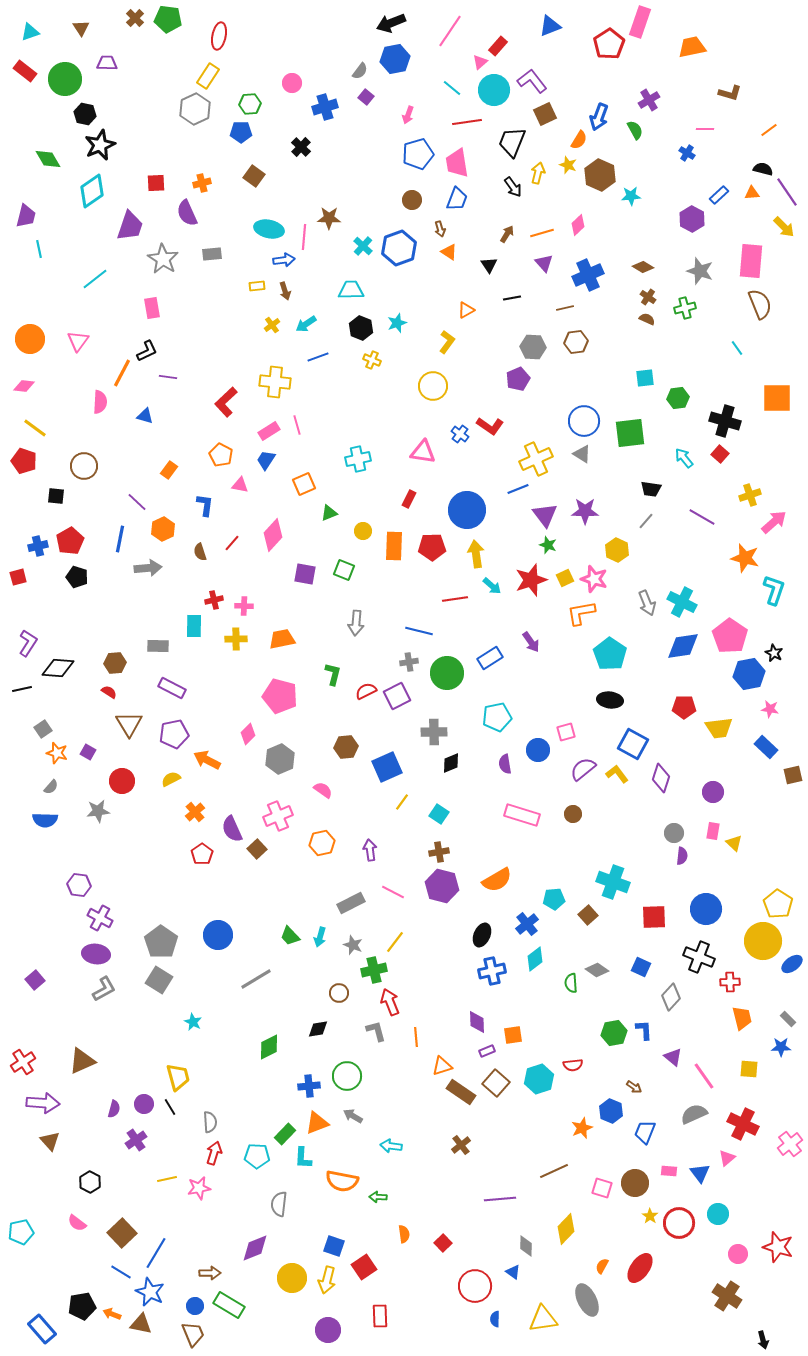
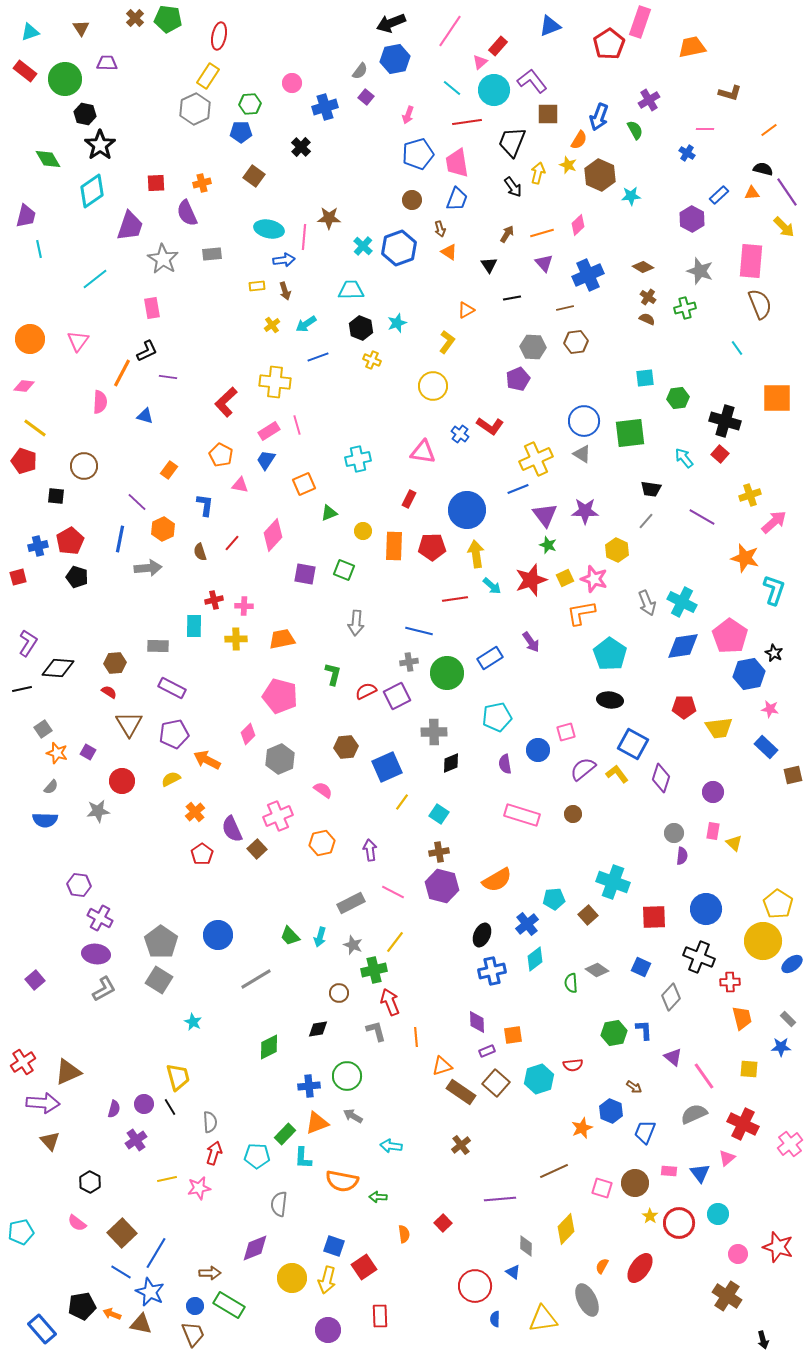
brown square at (545, 114): moved 3 px right; rotated 25 degrees clockwise
black star at (100, 145): rotated 12 degrees counterclockwise
brown triangle at (82, 1061): moved 14 px left, 11 px down
red square at (443, 1243): moved 20 px up
